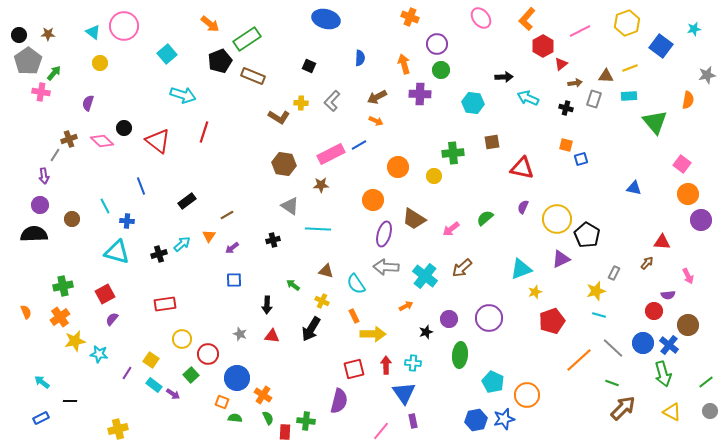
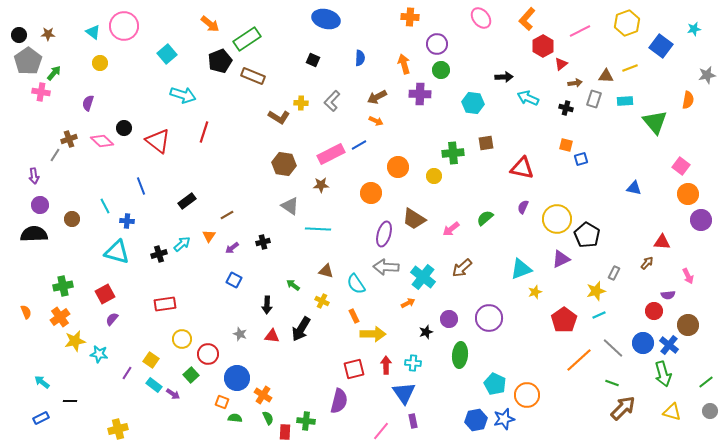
orange cross at (410, 17): rotated 18 degrees counterclockwise
black square at (309, 66): moved 4 px right, 6 px up
cyan rectangle at (629, 96): moved 4 px left, 5 px down
brown square at (492, 142): moved 6 px left, 1 px down
pink square at (682, 164): moved 1 px left, 2 px down
purple arrow at (44, 176): moved 10 px left
orange circle at (373, 200): moved 2 px left, 7 px up
black cross at (273, 240): moved 10 px left, 2 px down
cyan cross at (425, 276): moved 2 px left, 1 px down
blue square at (234, 280): rotated 28 degrees clockwise
orange arrow at (406, 306): moved 2 px right, 3 px up
cyan line at (599, 315): rotated 40 degrees counterclockwise
red pentagon at (552, 321): moved 12 px right, 1 px up; rotated 15 degrees counterclockwise
black arrow at (311, 329): moved 10 px left
cyan pentagon at (493, 382): moved 2 px right, 2 px down
yellow triangle at (672, 412): rotated 12 degrees counterclockwise
